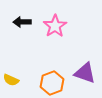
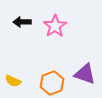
purple triangle: moved 1 px down
yellow semicircle: moved 2 px right, 1 px down
